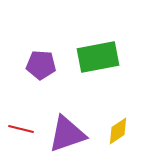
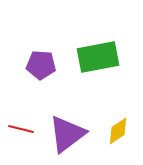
purple triangle: rotated 18 degrees counterclockwise
